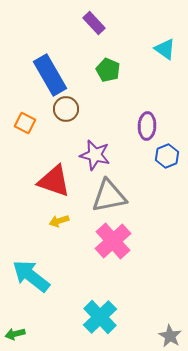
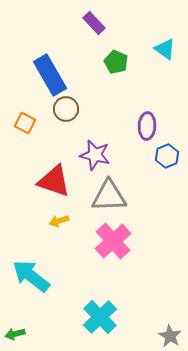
green pentagon: moved 8 px right, 8 px up
gray triangle: rotated 9 degrees clockwise
